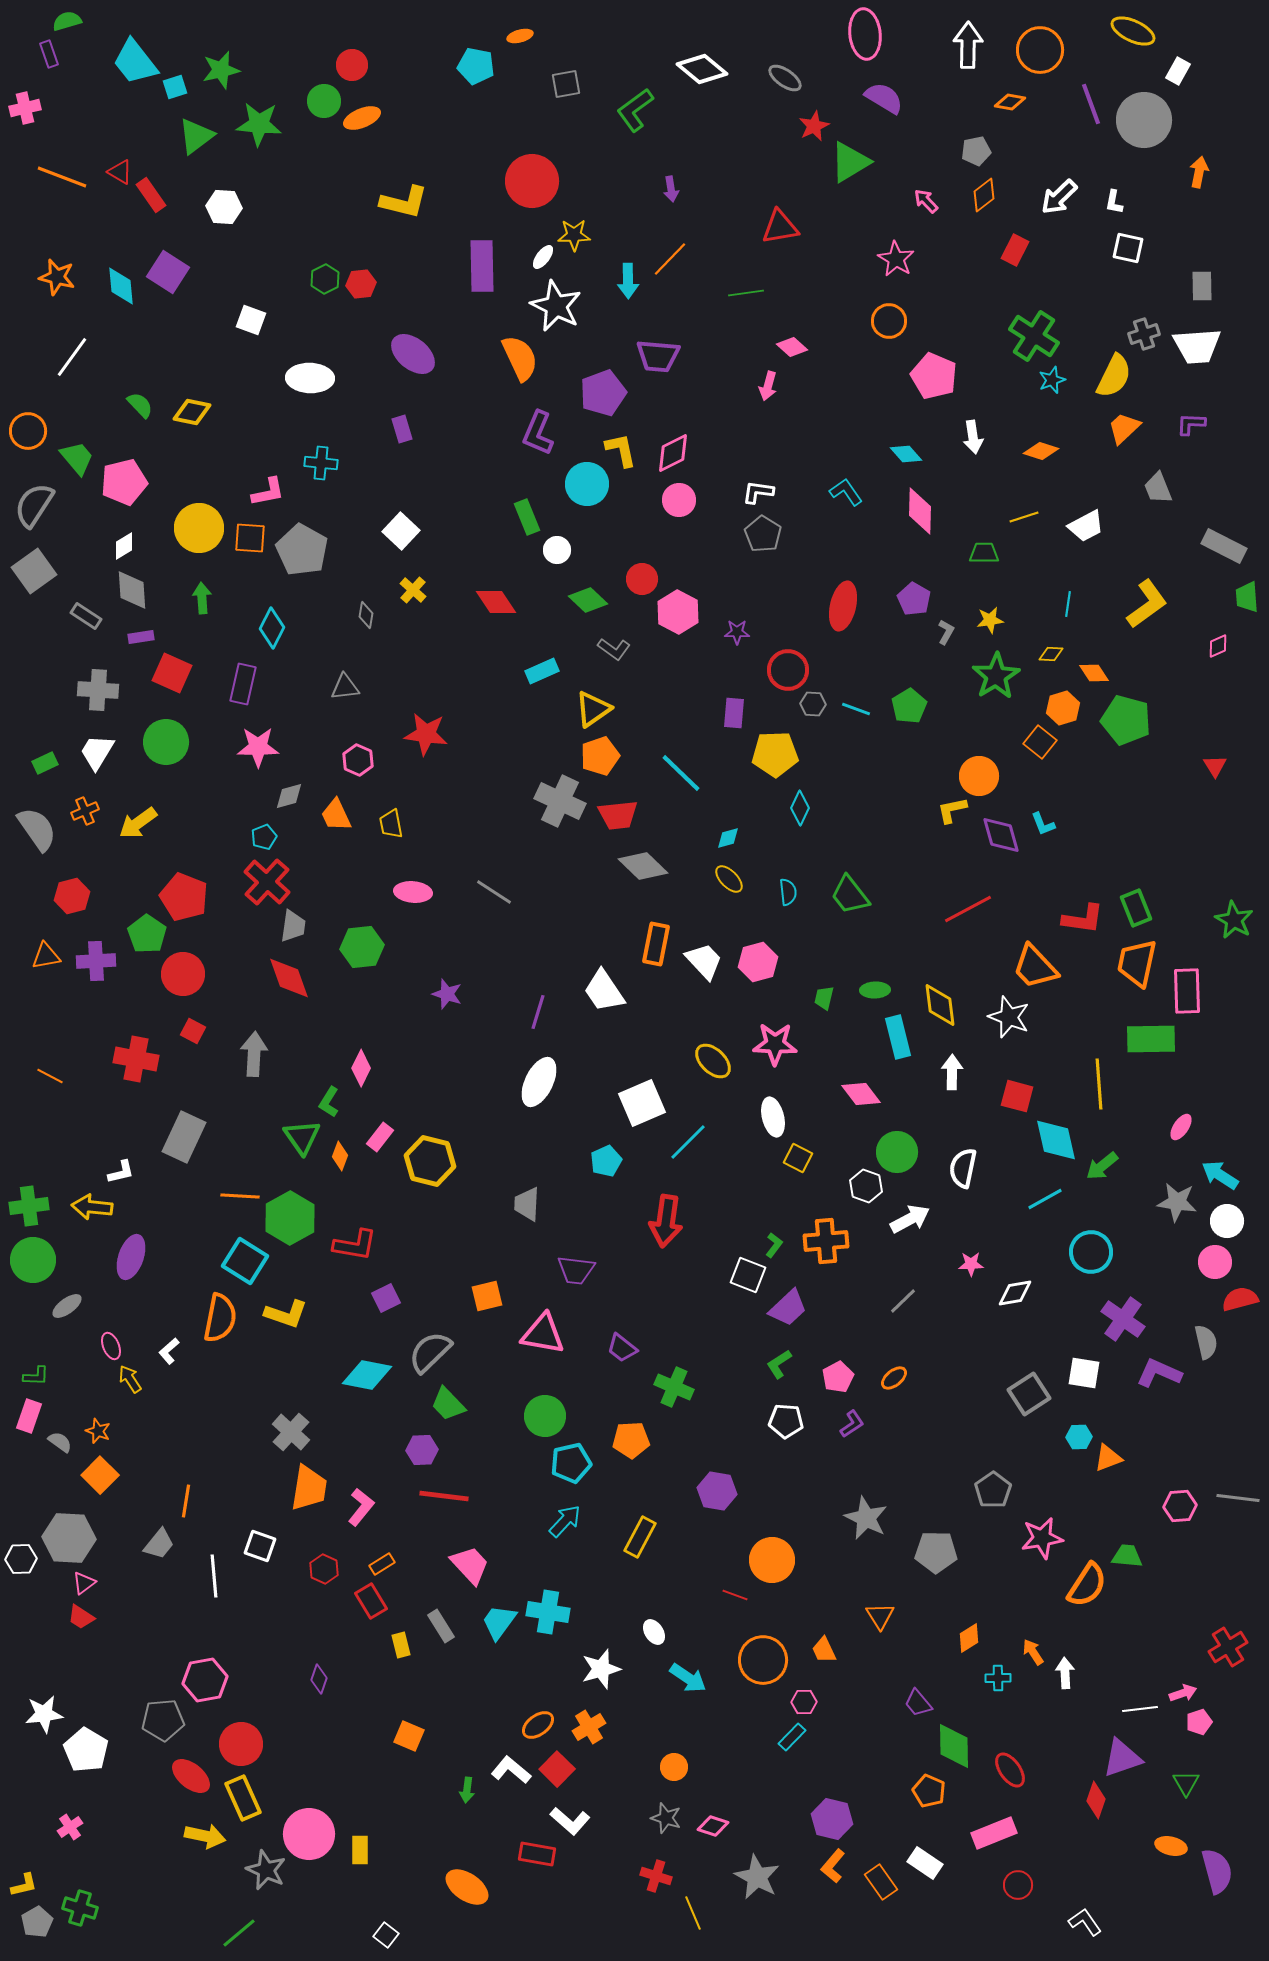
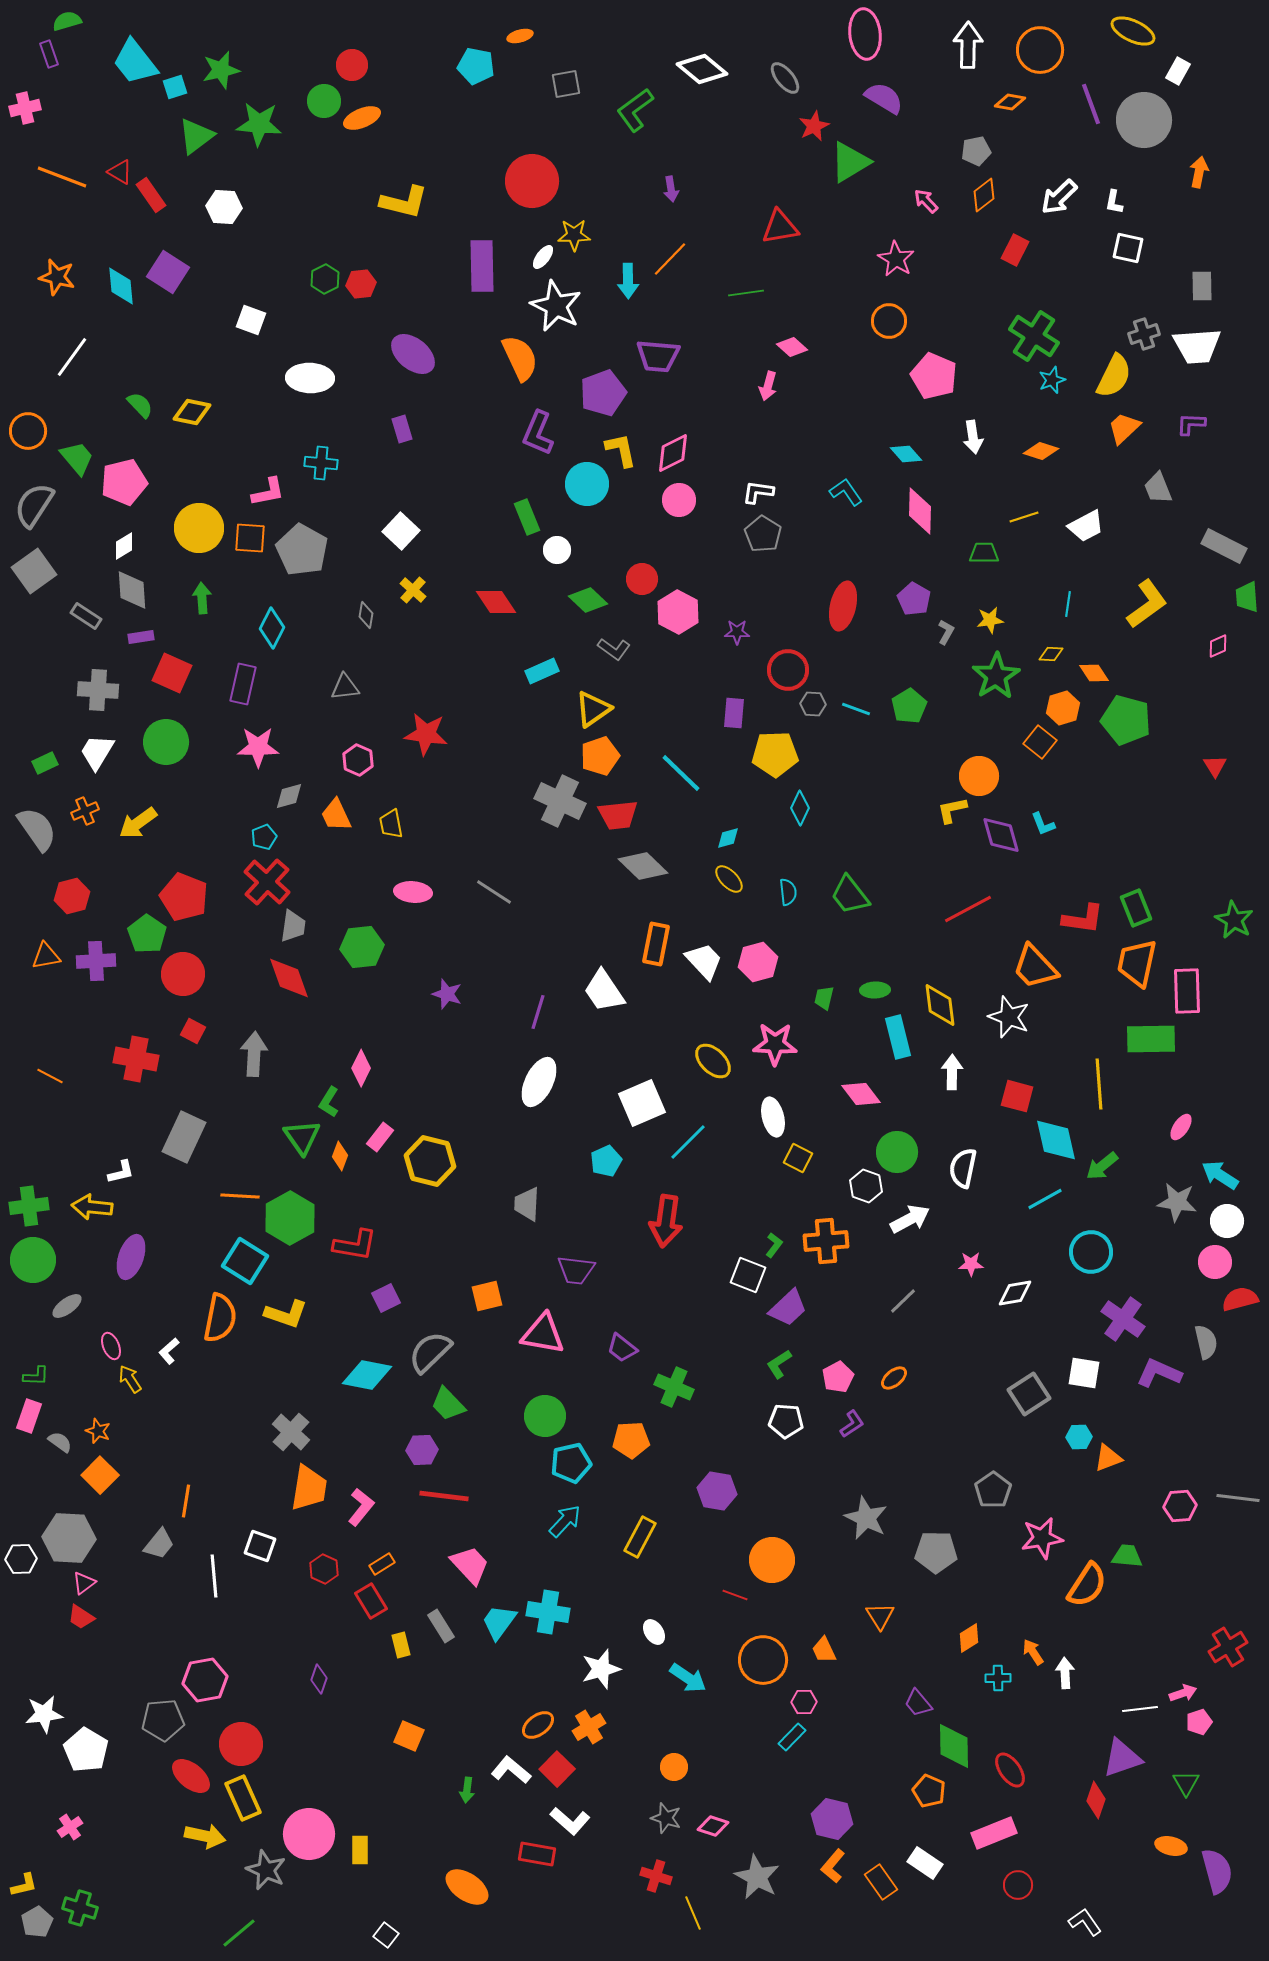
gray ellipse at (785, 78): rotated 16 degrees clockwise
